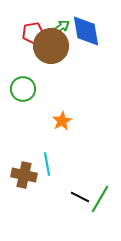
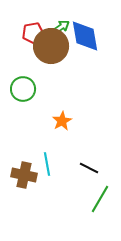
blue diamond: moved 1 px left, 5 px down
black line: moved 9 px right, 29 px up
